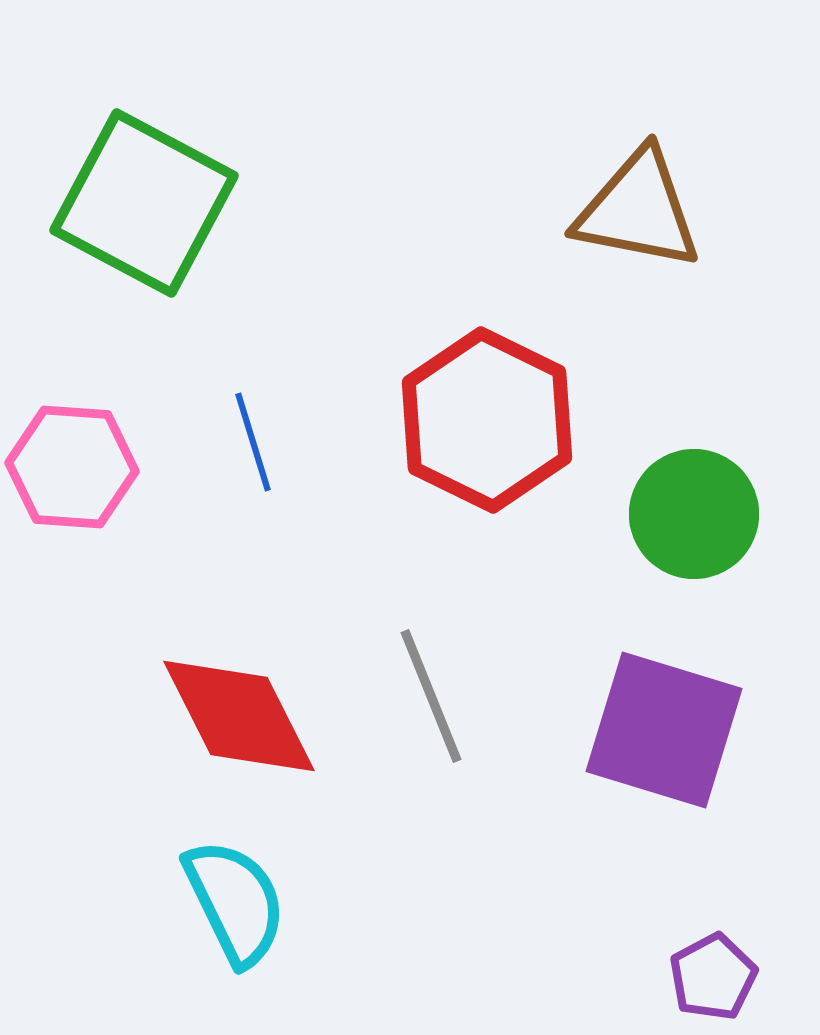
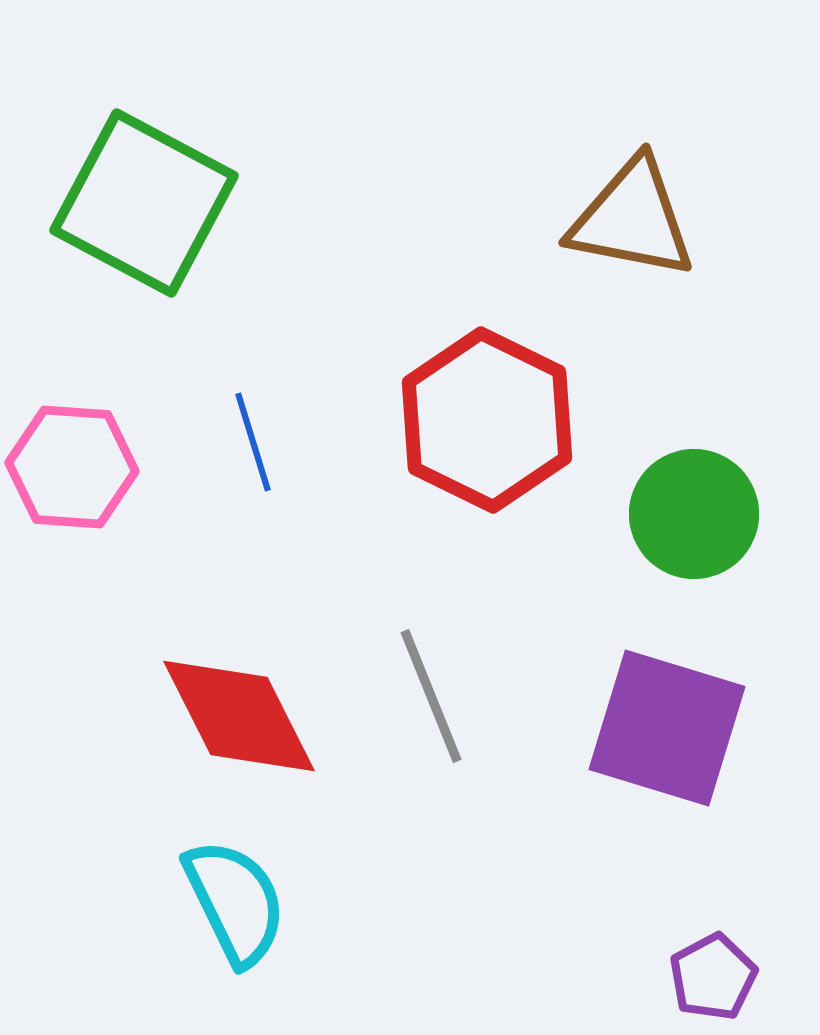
brown triangle: moved 6 px left, 9 px down
purple square: moved 3 px right, 2 px up
